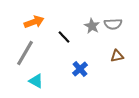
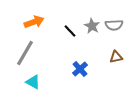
gray semicircle: moved 1 px right, 1 px down
black line: moved 6 px right, 6 px up
brown triangle: moved 1 px left, 1 px down
cyan triangle: moved 3 px left, 1 px down
